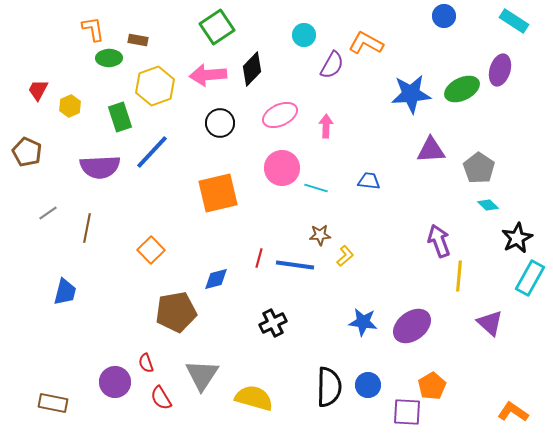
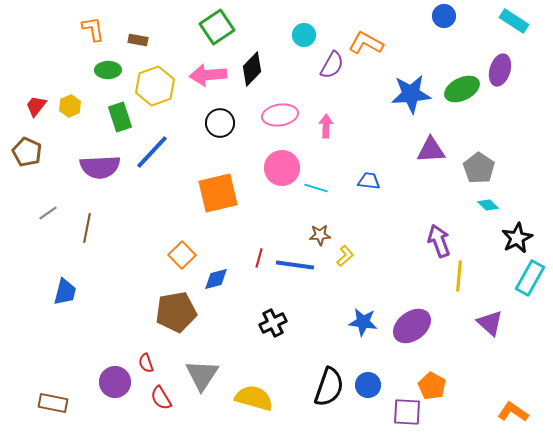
green ellipse at (109, 58): moved 1 px left, 12 px down
red trapezoid at (38, 90): moved 2 px left, 16 px down; rotated 10 degrees clockwise
pink ellipse at (280, 115): rotated 16 degrees clockwise
orange square at (151, 250): moved 31 px right, 5 px down
orange pentagon at (432, 386): rotated 12 degrees counterclockwise
black semicircle at (329, 387): rotated 18 degrees clockwise
